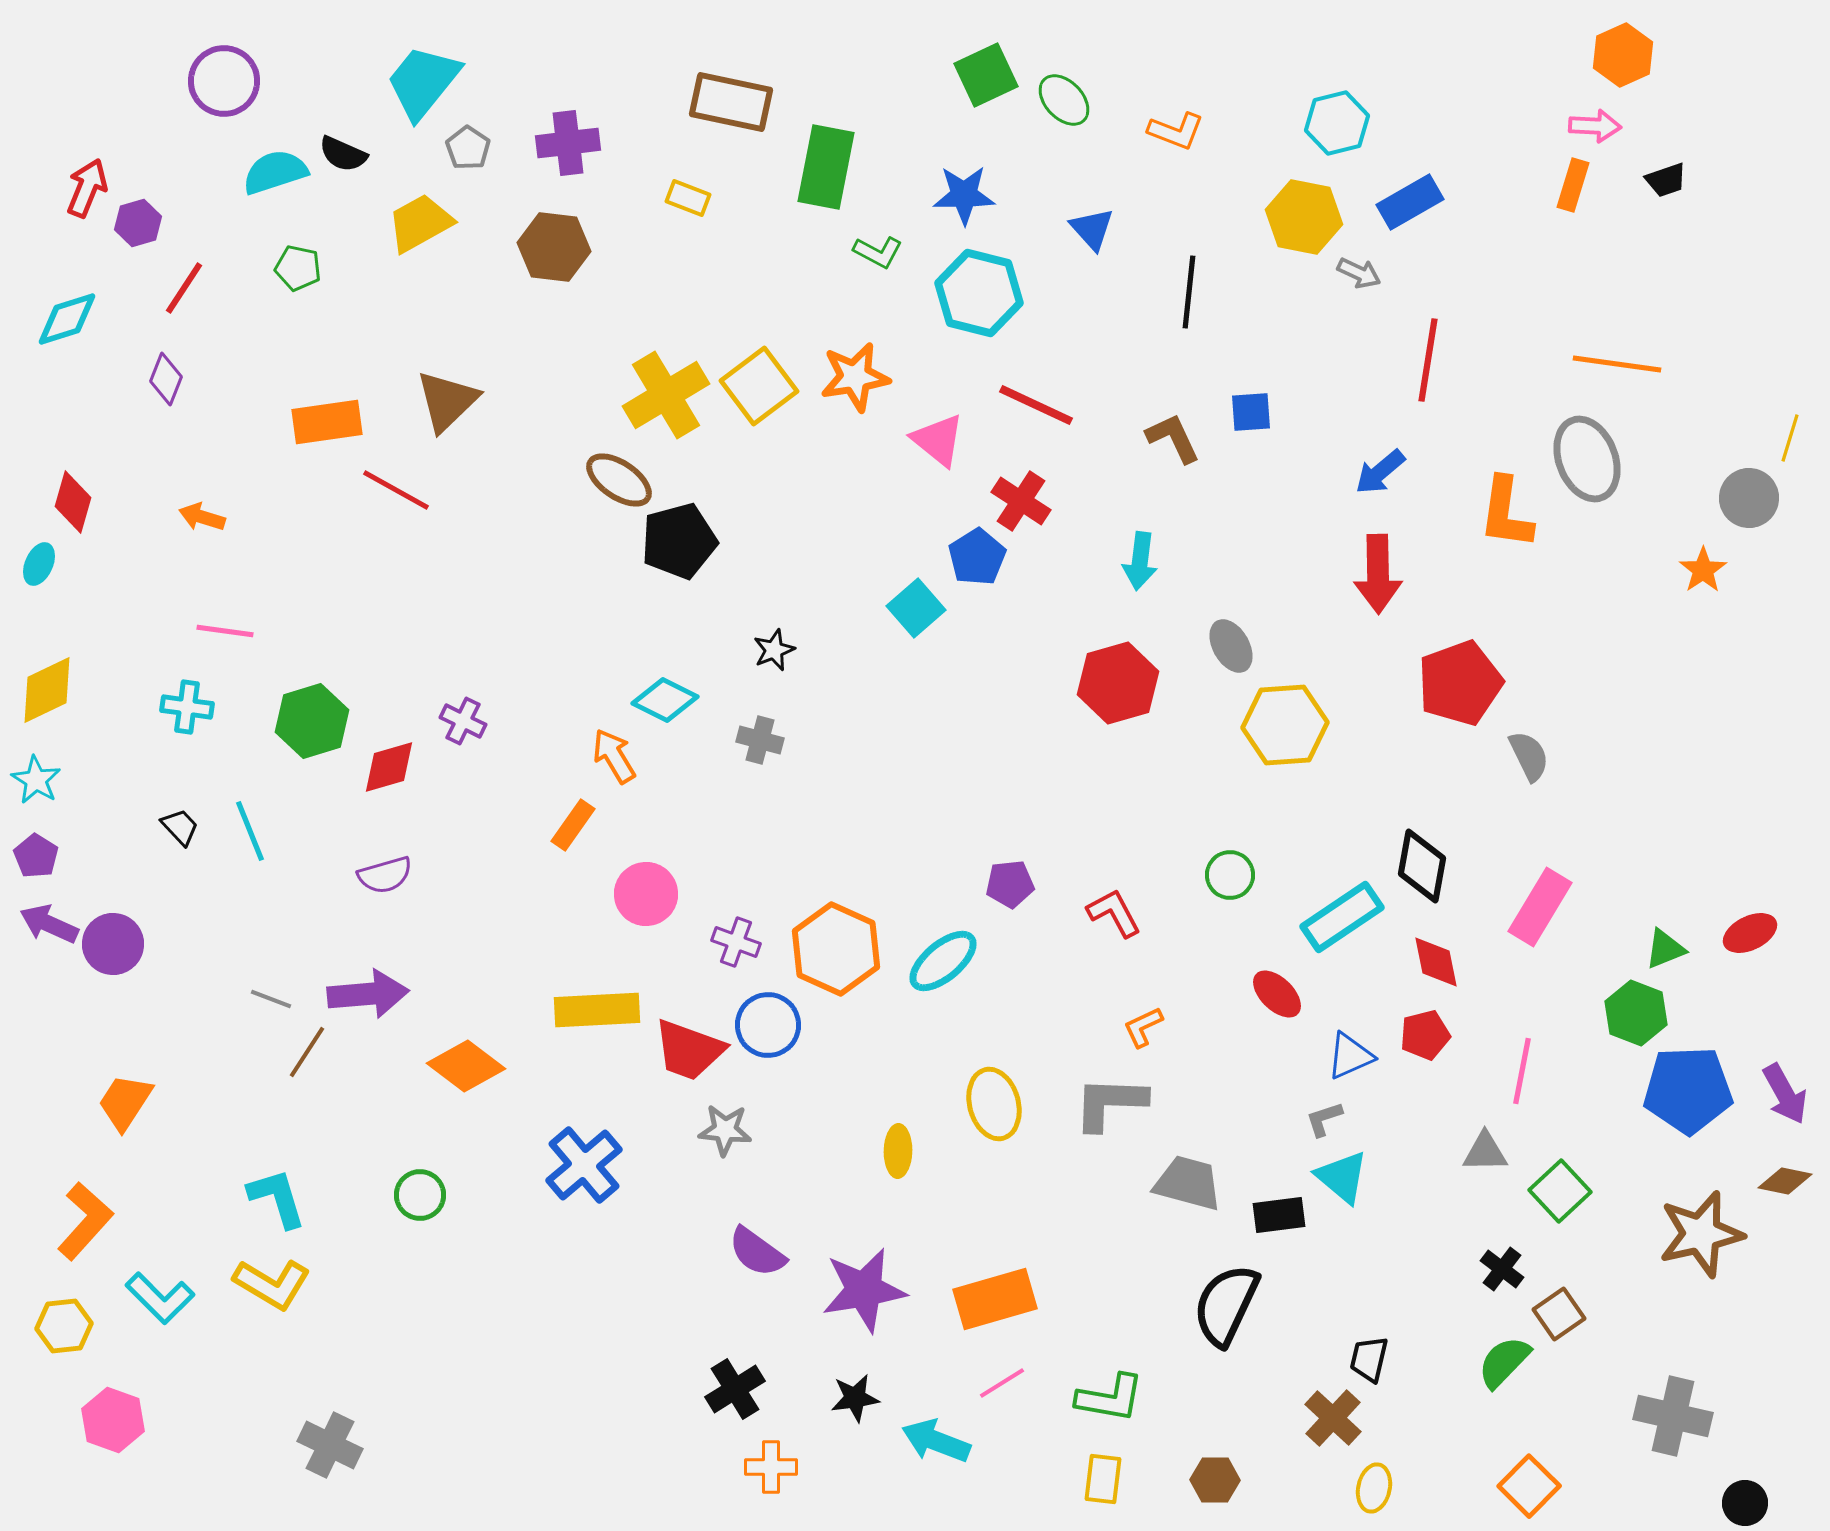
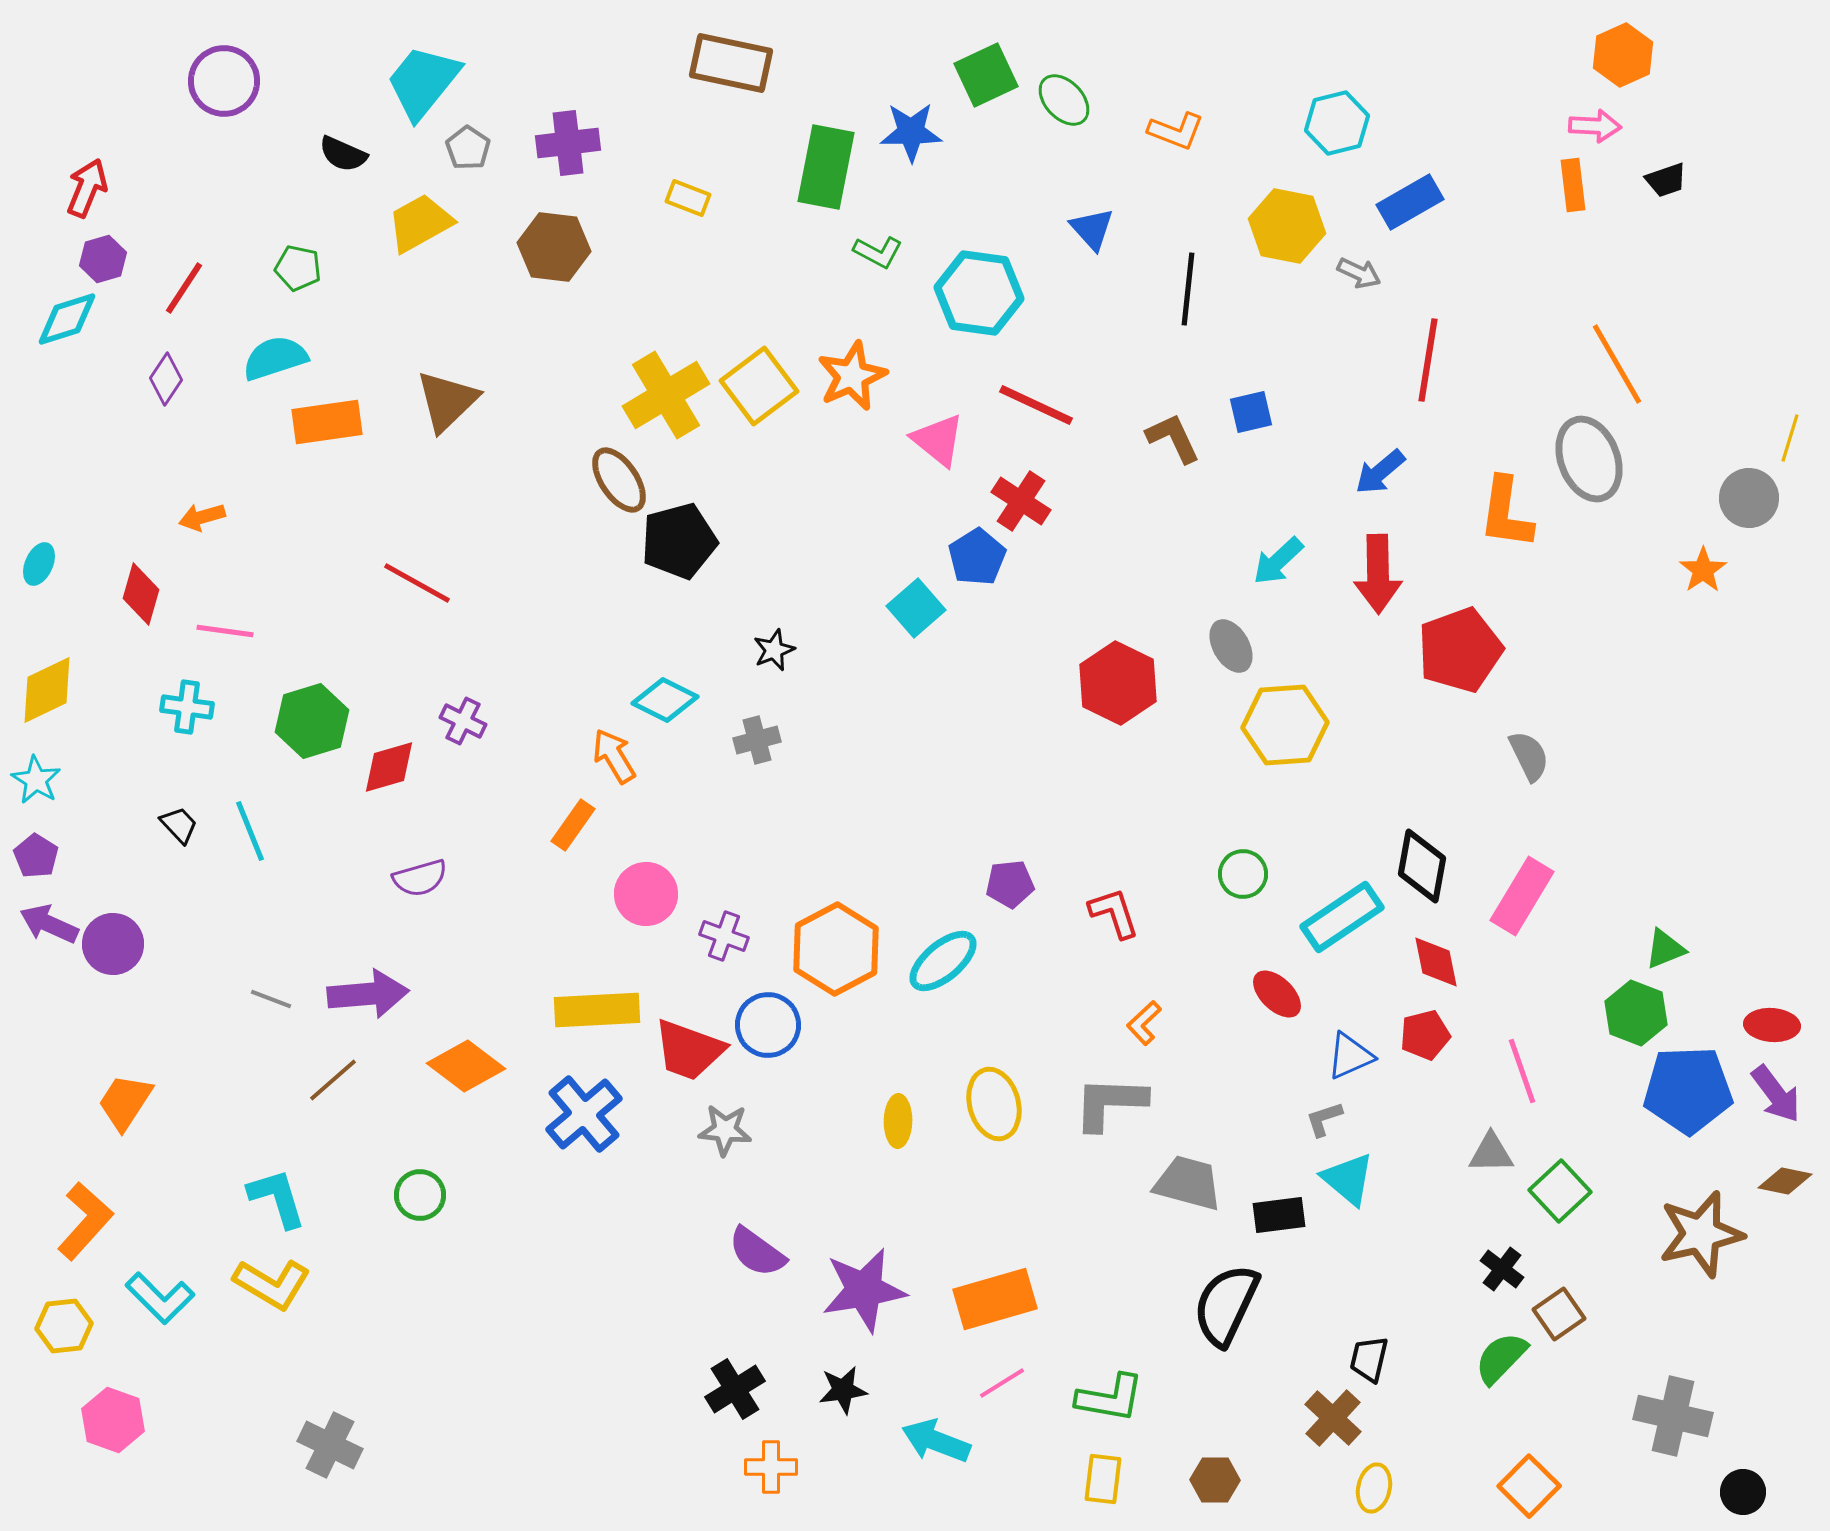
brown rectangle at (731, 102): moved 39 px up
cyan semicircle at (275, 172): moved 186 px down
orange rectangle at (1573, 185): rotated 24 degrees counterclockwise
blue star at (964, 195): moved 53 px left, 63 px up
yellow hexagon at (1304, 217): moved 17 px left, 9 px down
purple hexagon at (138, 223): moved 35 px left, 36 px down
black line at (1189, 292): moved 1 px left, 3 px up
cyan hexagon at (979, 293): rotated 6 degrees counterclockwise
orange line at (1617, 364): rotated 52 degrees clockwise
orange star at (855, 377): moved 3 px left, 1 px up; rotated 14 degrees counterclockwise
purple diamond at (166, 379): rotated 12 degrees clockwise
blue square at (1251, 412): rotated 9 degrees counterclockwise
gray ellipse at (1587, 459): moved 2 px right
brown ellipse at (619, 480): rotated 22 degrees clockwise
red line at (396, 490): moved 21 px right, 93 px down
red diamond at (73, 502): moved 68 px right, 92 px down
orange arrow at (202, 517): rotated 33 degrees counterclockwise
cyan arrow at (1140, 561): moved 138 px right; rotated 40 degrees clockwise
red hexagon at (1118, 683): rotated 18 degrees counterclockwise
red pentagon at (1460, 683): moved 33 px up
gray cross at (760, 740): moved 3 px left; rotated 30 degrees counterclockwise
black trapezoid at (180, 827): moved 1 px left, 2 px up
purple semicircle at (385, 875): moved 35 px right, 3 px down
green circle at (1230, 875): moved 13 px right, 1 px up
pink rectangle at (1540, 907): moved 18 px left, 11 px up
red L-shape at (1114, 913): rotated 10 degrees clockwise
red ellipse at (1750, 933): moved 22 px right, 92 px down; rotated 30 degrees clockwise
purple cross at (736, 942): moved 12 px left, 6 px up
orange hexagon at (836, 949): rotated 8 degrees clockwise
orange L-shape at (1143, 1027): moved 1 px right, 4 px up; rotated 18 degrees counterclockwise
brown line at (307, 1052): moved 26 px right, 28 px down; rotated 16 degrees clockwise
pink line at (1522, 1071): rotated 30 degrees counterclockwise
purple arrow at (1785, 1094): moved 9 px left; rotated 8 degrees counterclockwise
yellow ellipse at (898, 1151): moved 30 px up
gray triangle at (1485, 1152): moved 6 px right, 1 px down
blue cross at (584, 1165): moved 51 px up
cyan triangle at (1342, 1177): moved 6 px right, 2 px down
green semicircle at (1504, 1362): moved 3 px left, 4 px up
black star at (855, 1398): moved 12 px left, 8 px up
black circle at (1745, 1503): moved 2 px left, 11 px up
